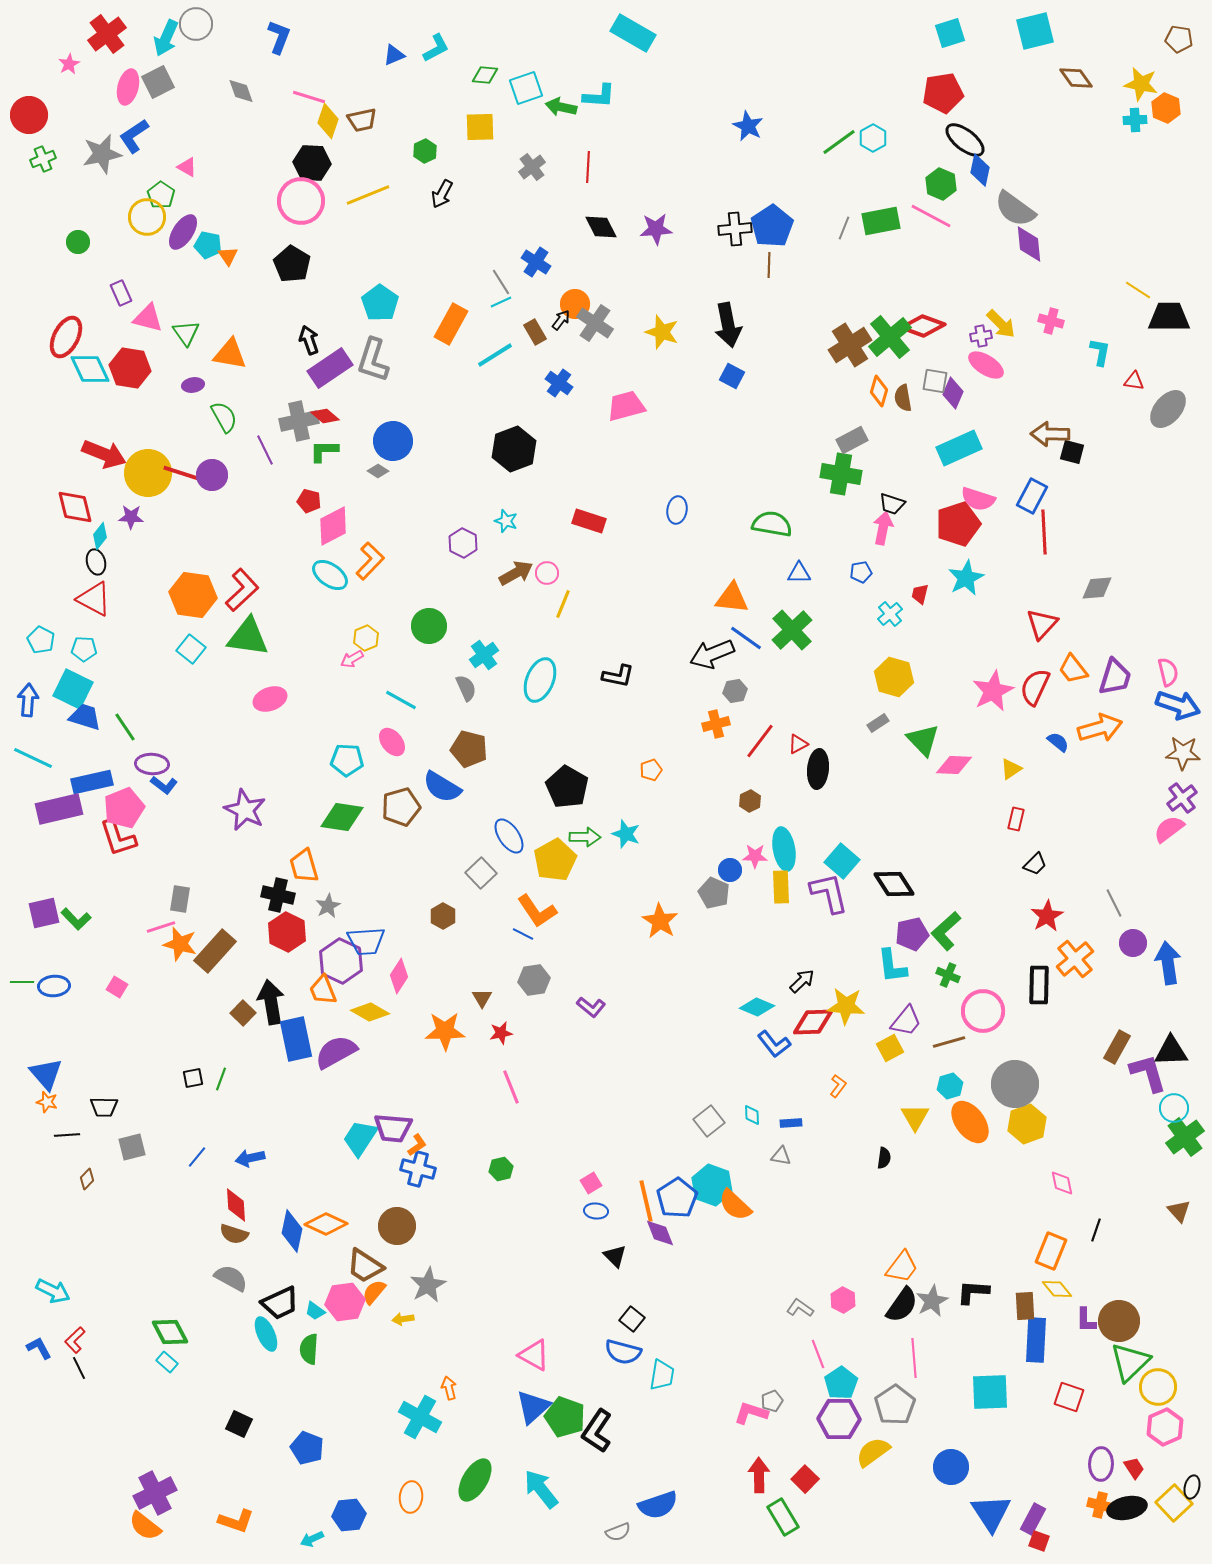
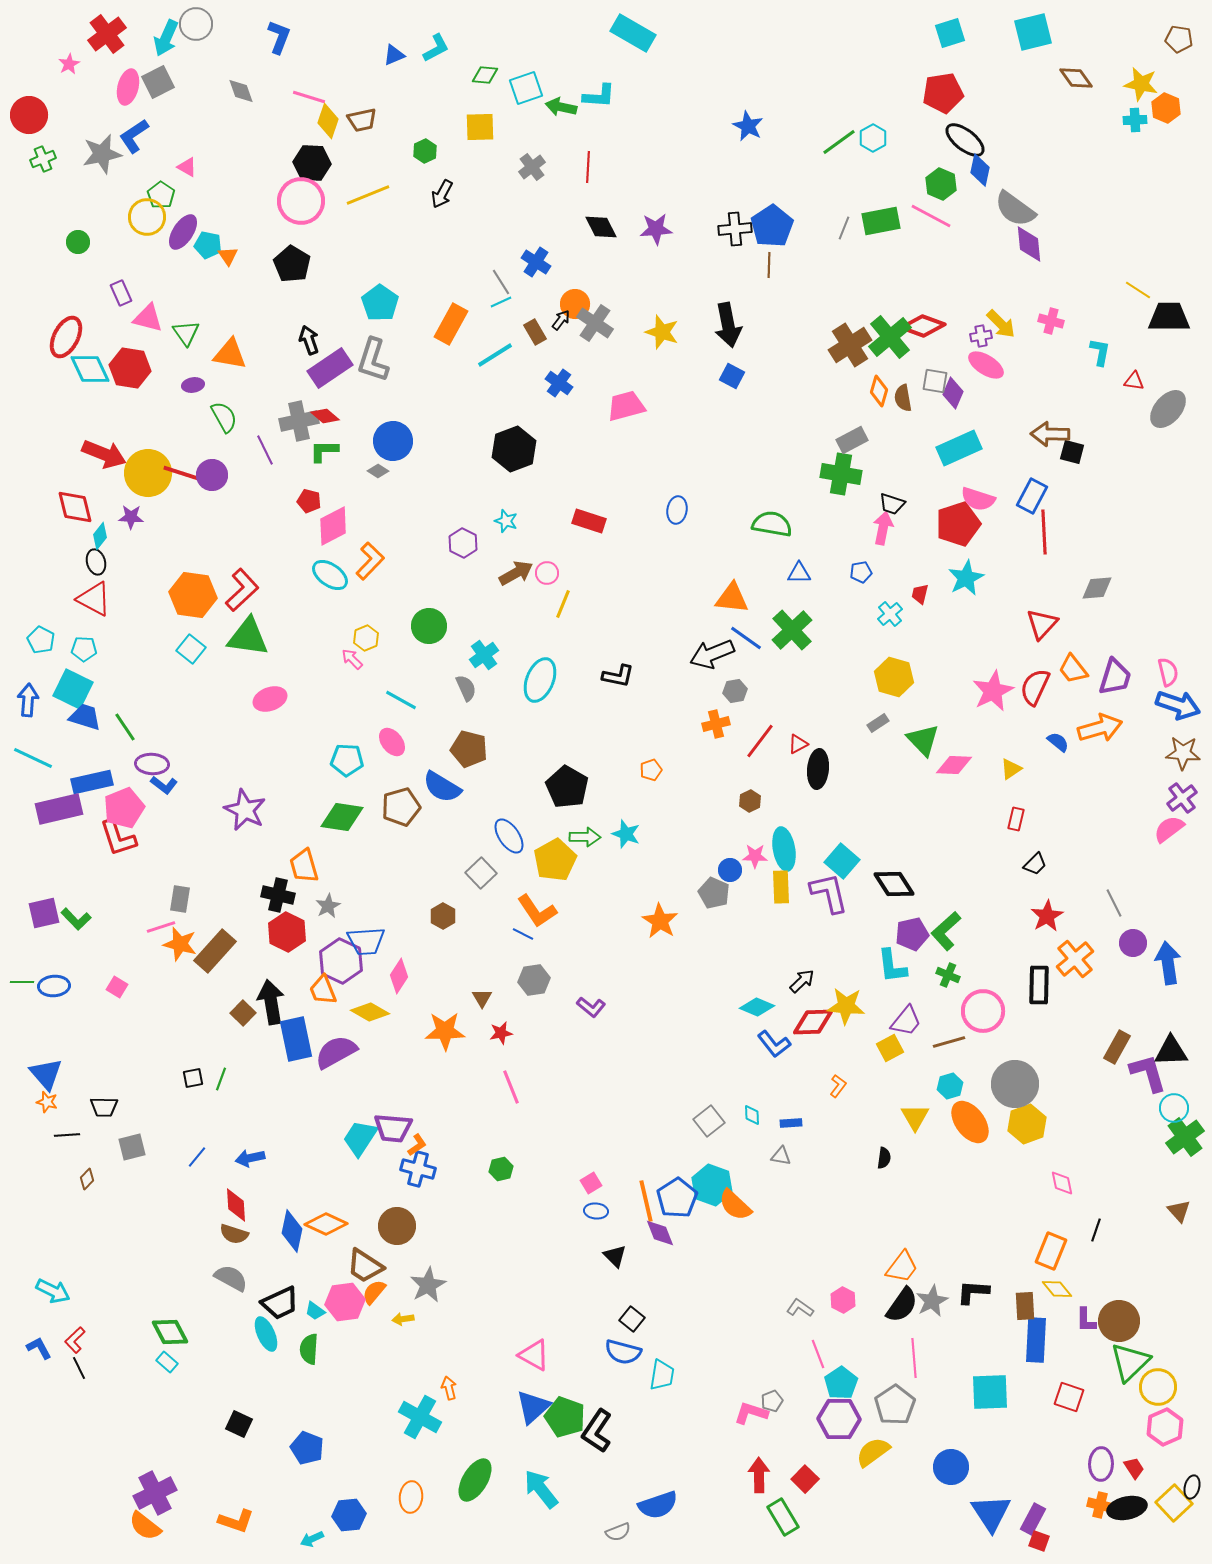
cyan square at (1035, 31): moved 2 px left, 1 px down
pink arrow at (352, 659): rotated 75 degrees clockwise
